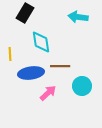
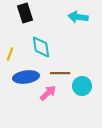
black rectangle: rotated 48 degrees counterclockwise
cyan diamond: moved 5 px down
yellow line: rotated 24 degrees clockwise
brown line: moved 7 px down
blue ellipse: moved 5 px left, 4 px down
